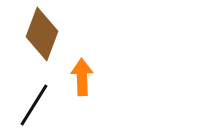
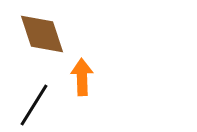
brown diamond: rotated 39 degrees counterclockwise
